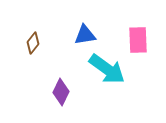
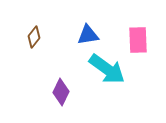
blue triangle: moved 3 px right
brown diamond: moved 1 px right, 6 px up
